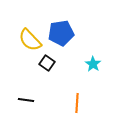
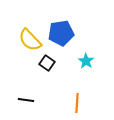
cyan star: moved 7 px left, 3 px up
